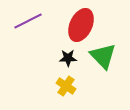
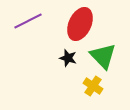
red ellipse: moved 1 px left, 1 px up
black star: rotated 18 degrees clockwise
yellow cross: moved 27 px right
